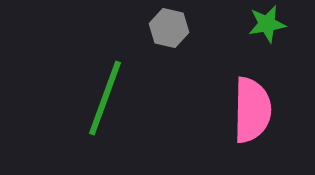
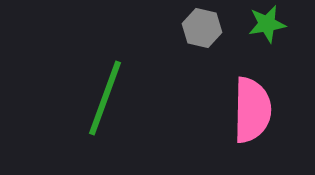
gray hexagon: moved 33 px right
